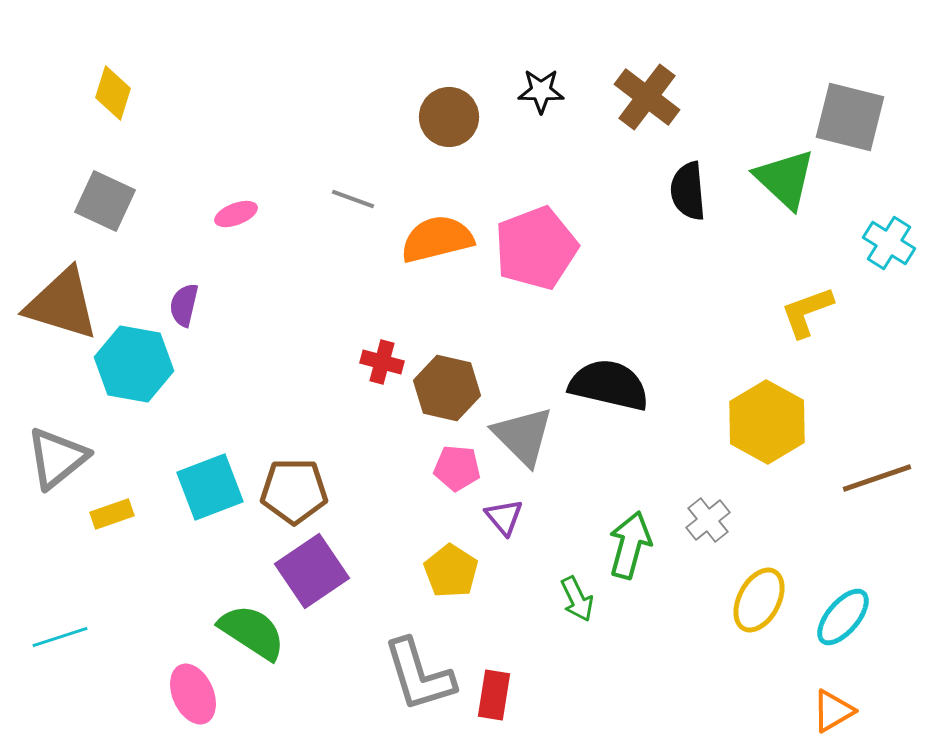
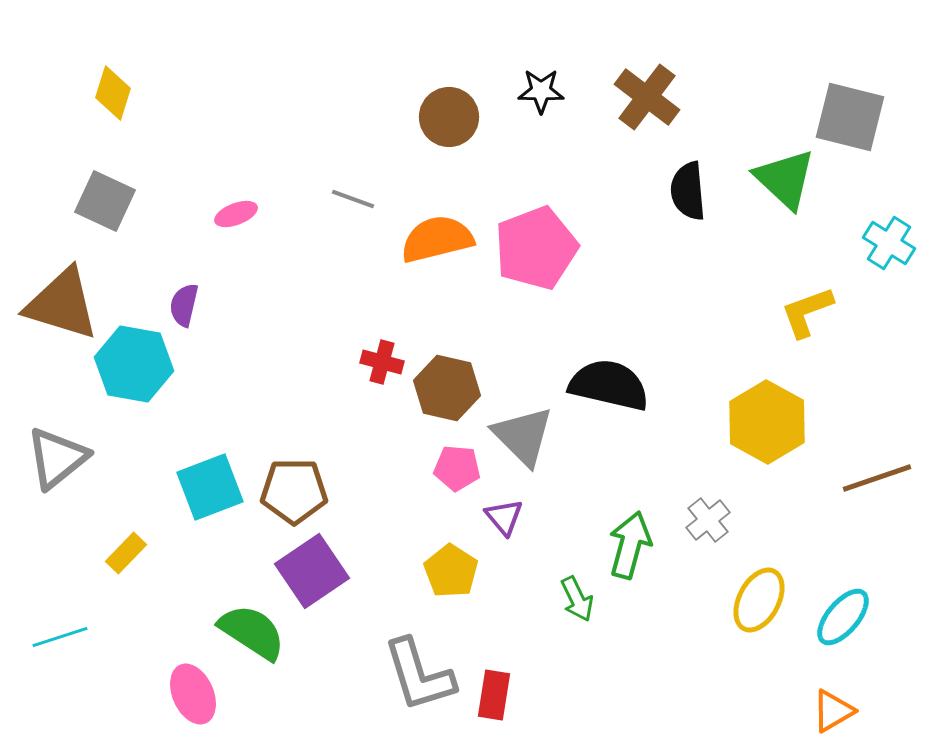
yellow rectangle at (112, 514): moved 14 px right, 39 px down; rotated 27 degrees counterclockwise
